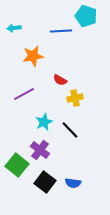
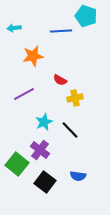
green square: moved 1 px up
blue semicircle: moved 5 px right, 7 px up
